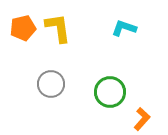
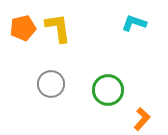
cyan L-shape: moved 10 px right, 5 px up
green circle: moved 2 px left, 2 px up
